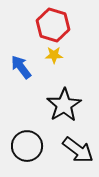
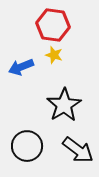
red hexagon: rotated 8 degrees counterclockwise
yellow star: rotated 18 degrees clockwise
blue arrow: rotated 75 degrees counterclockwise
